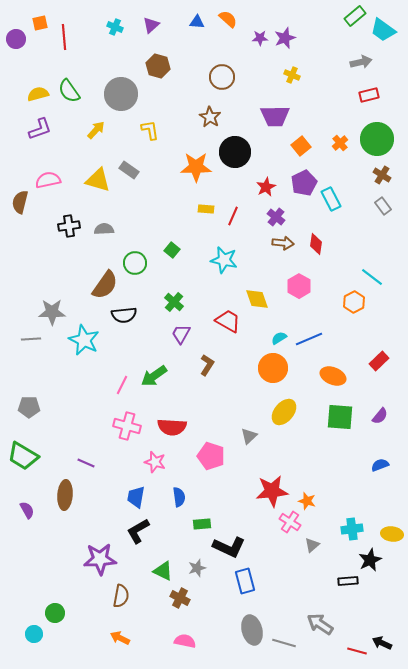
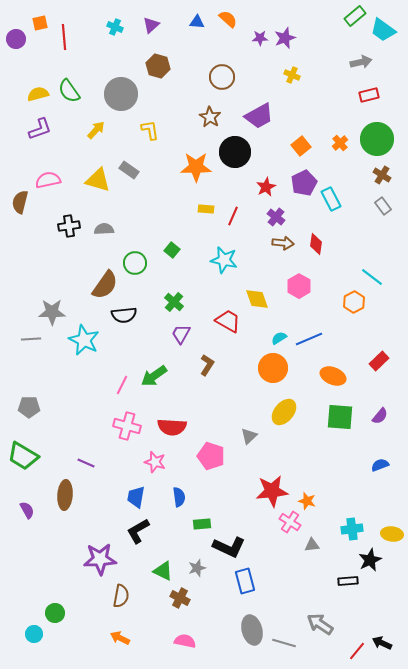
purple trapezoid at (275, 116): moved 16 px left; rotated 28 degrees counterclockwise
gray triangle at (312, 545): rotated 35 degrees clockwise
red line at (357, 651): rotated 66 degrees counterclockwise
